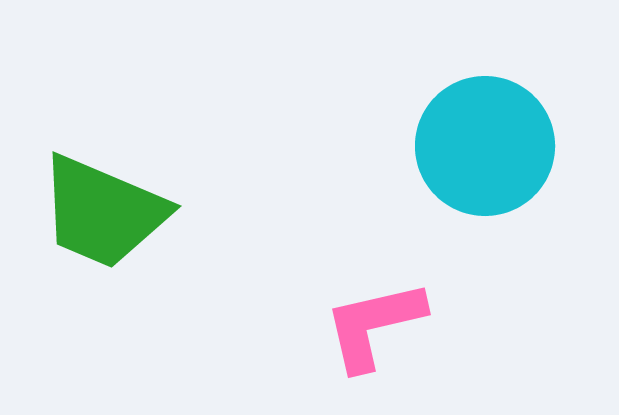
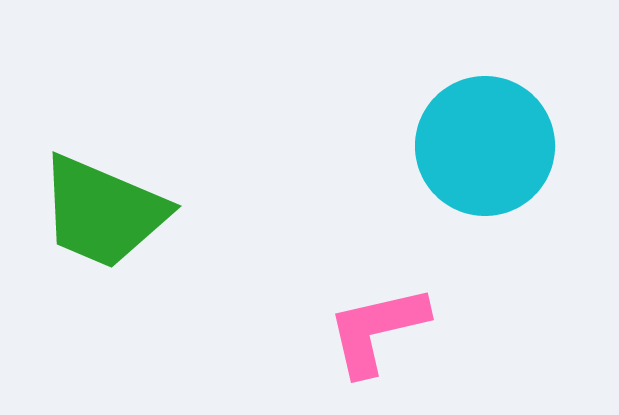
pink L-shape: moved 3 px right, 5 px down
